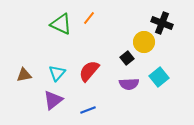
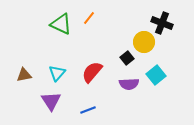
red semicircle: moved 3 px right, 1 px down
cyan square: moved 3 px left, 2 px up
purple triangle: moved 2 px left, 1 px down; rotated 25 degrees counterclockwise
